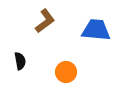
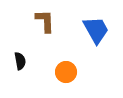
brown L-shape: rotated 55 degrees counterclockwise
blue trapezoid: rotated 56 degrees clockwise
